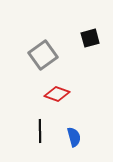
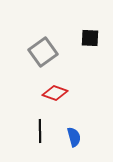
black square: rotated 18 degrees clockwise
gray square: moved 3 px up
red diamond: moved 2 px left, 1 px up
